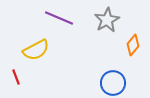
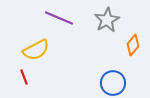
red line: moved 8 px right
